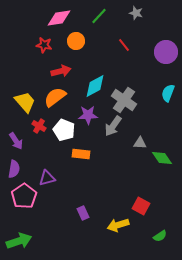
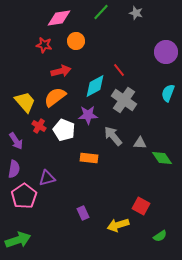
green line: moved 2 px right, 4 px up
red line: moved 5 px left, 25 px down
gray arrow: moved 10 px down; rotated 105 degrees clockwise
orange rectangle: moved 8 px right, 4 px down
green arrow: moved 1 px left, 1 px up
